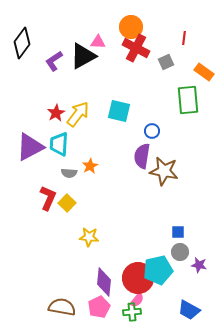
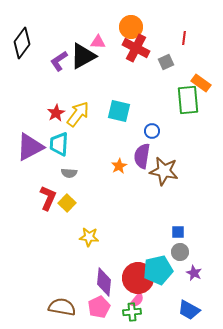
purple L-shape: moved 5 px right
orange rectangle: moved 3 px left, 11 px down
orange star: moved 29 px right
purple star: moved 5 px left, 8 px down; rotated 14 degrees clockwise
